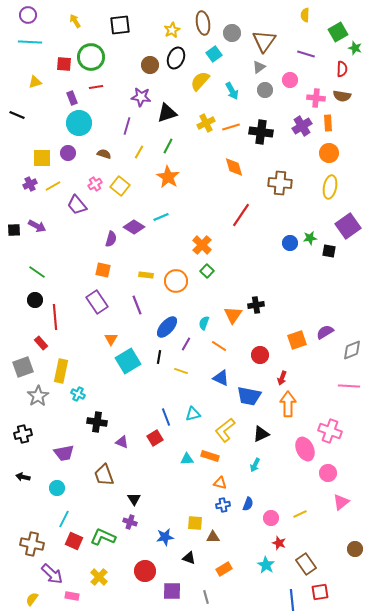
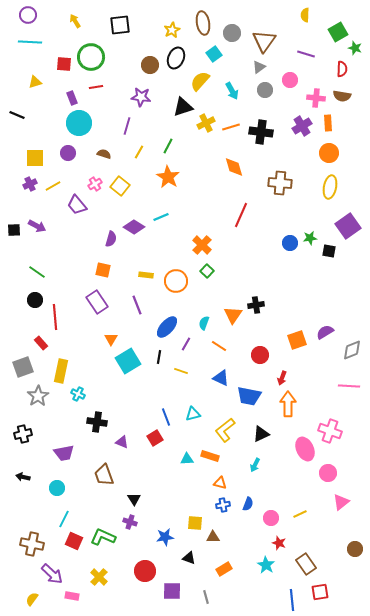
black triangle at (167, 113): moved 16 px right, 6 px up
yellow square at (42, 158): moved 7 px left
red line at (241, 215): rotated 10 degrees counterclockwise
